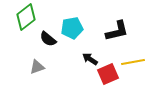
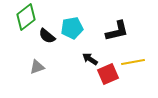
black semicircle: moved 1 px left, 3 px up
